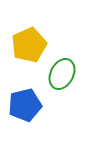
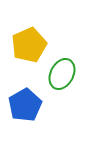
blue pentagon: rotated 16 degrees counterclockwise
